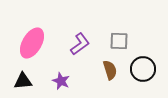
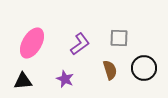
gray square: moved 3 px up
black circle: moved 1 px right, 1 px up
purple star: moved 4 px right, 2 px up
